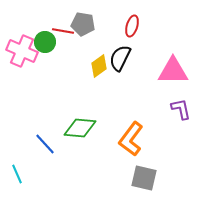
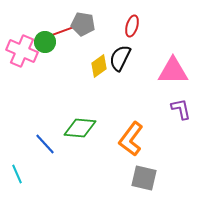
red line: rotated 30 degrees counterclockwise
